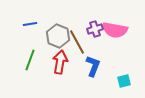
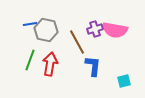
gray hexagon: moved 12 px left, 6 px up; rotated 10 degrees counterclockwise
red arrow: moved 10 px left, 2 px down
blue L-shape: rotated 15 degrees counterclockwise
